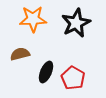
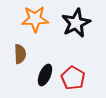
orange star: moved 2 px right
brown semicircle: rotated 102 degrees clockwise
black ellipse: moved 1 px left, 3 px down
